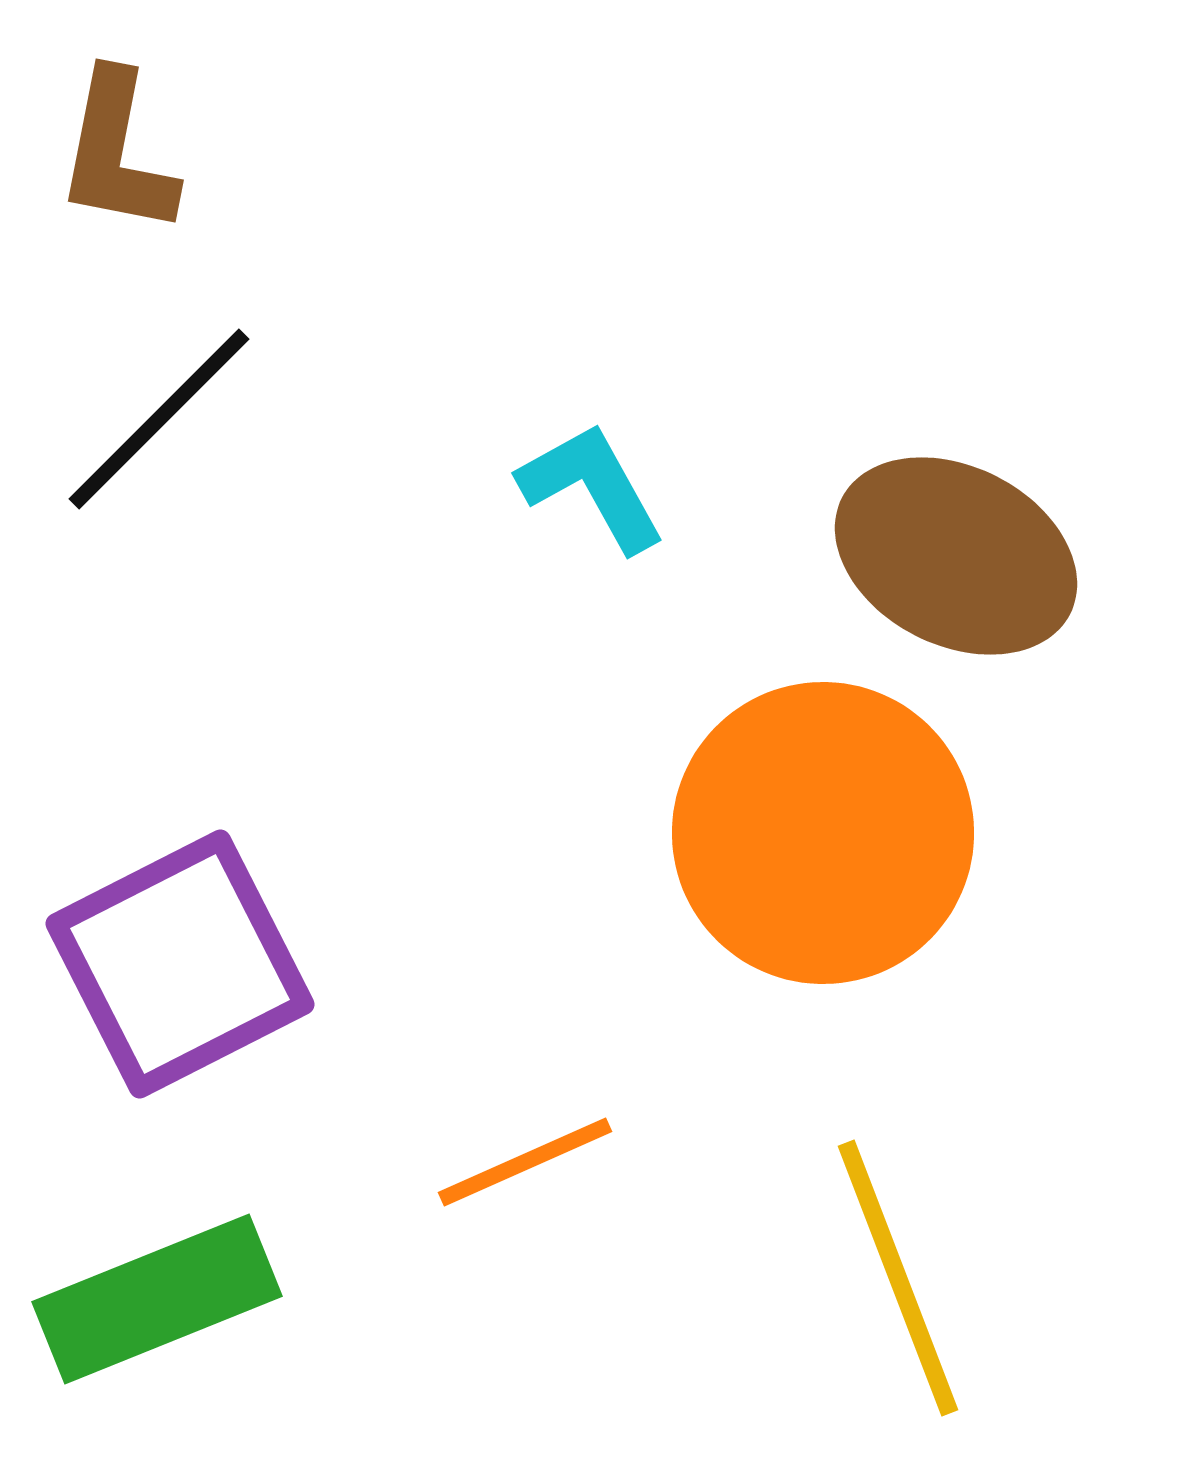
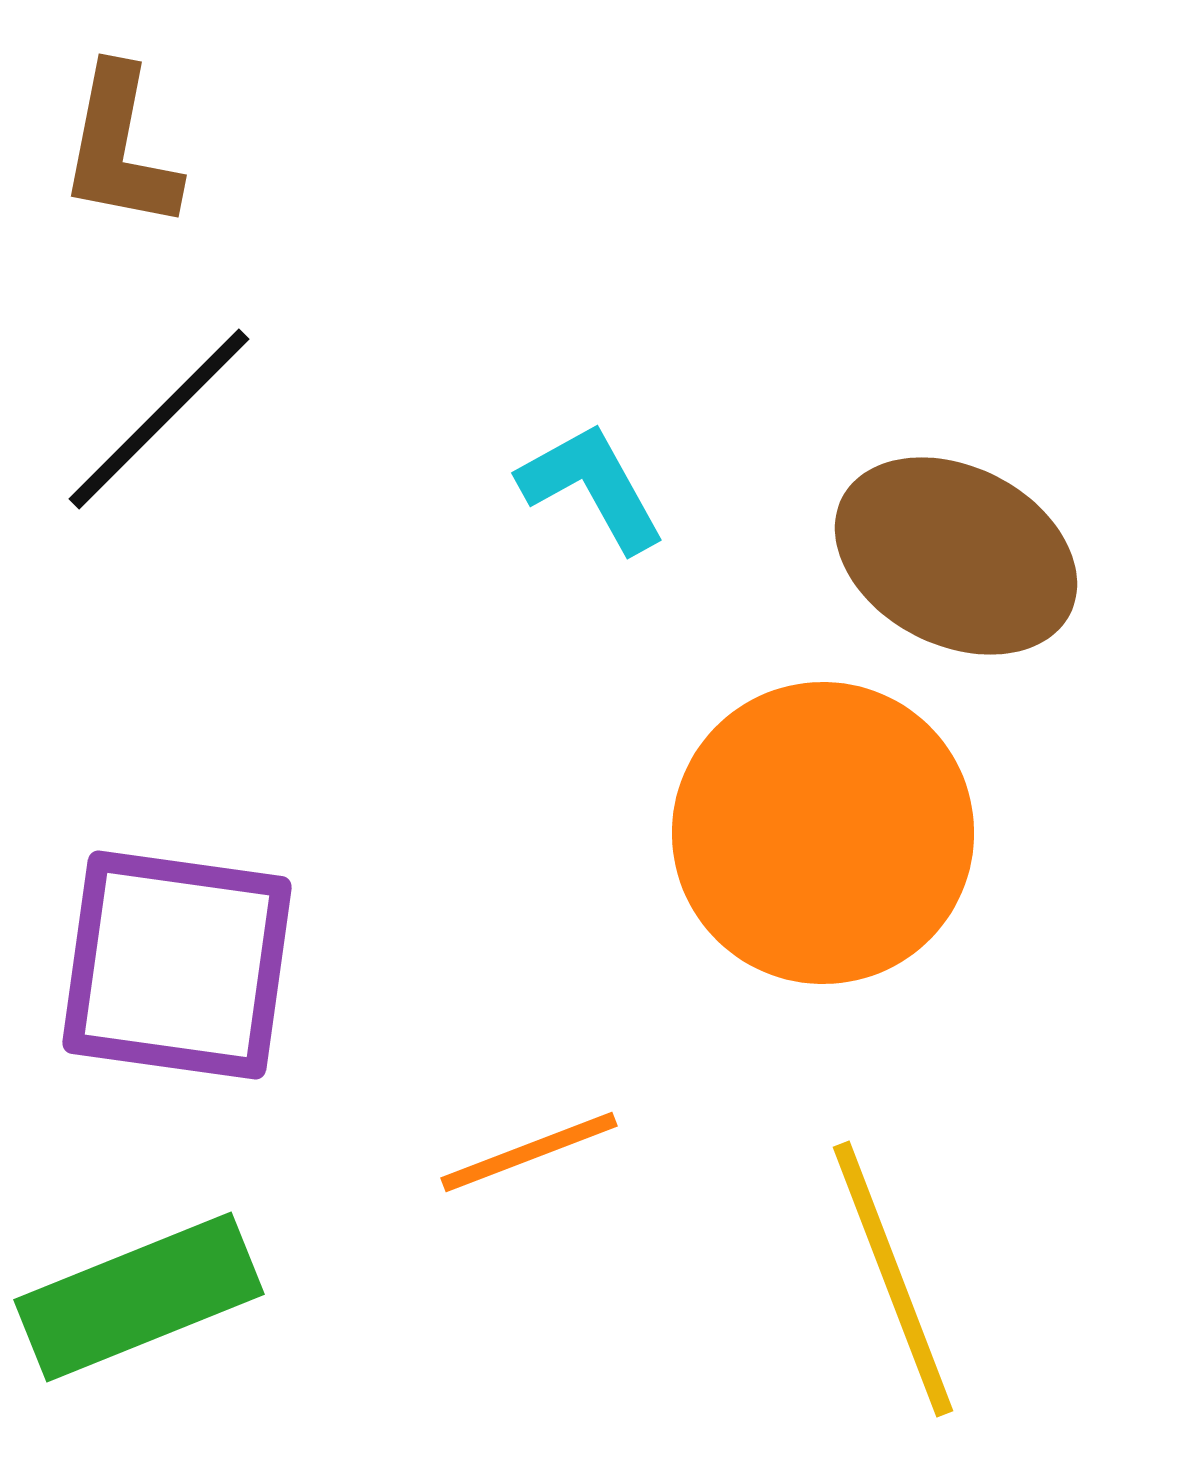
brown L-shape: moved 3 px right, 5 px up
purple square: moved 3 px left, 1 px down; rotated 35 degrees clockwise
orange line: moved 4 px right, 10 px up; rotated 3 degrees clockwise
yellow line: moved 5 px left, 1 px down
green rectangle: moved 18 px left, 2 px up
